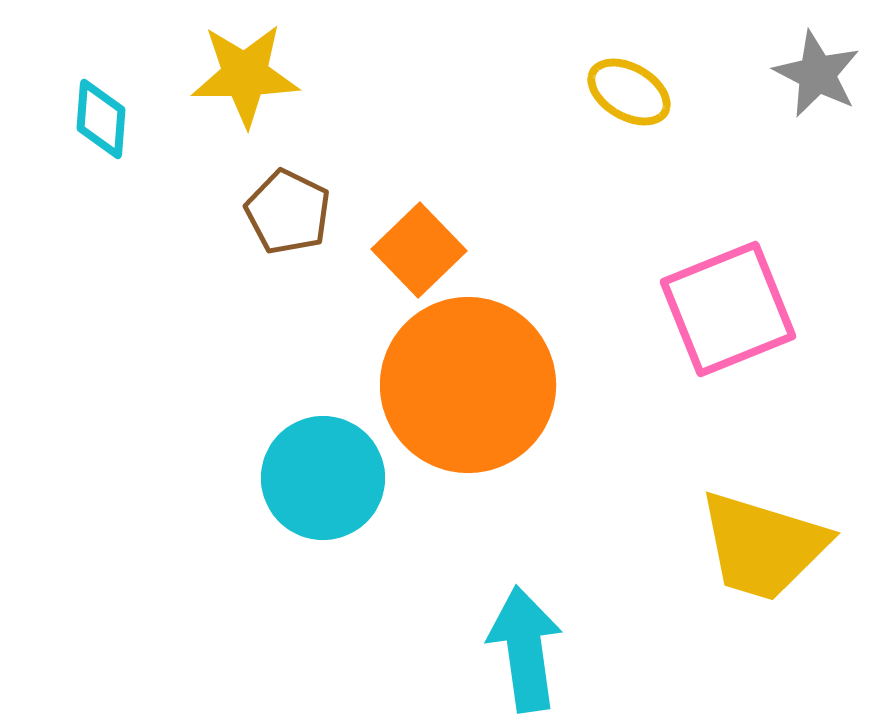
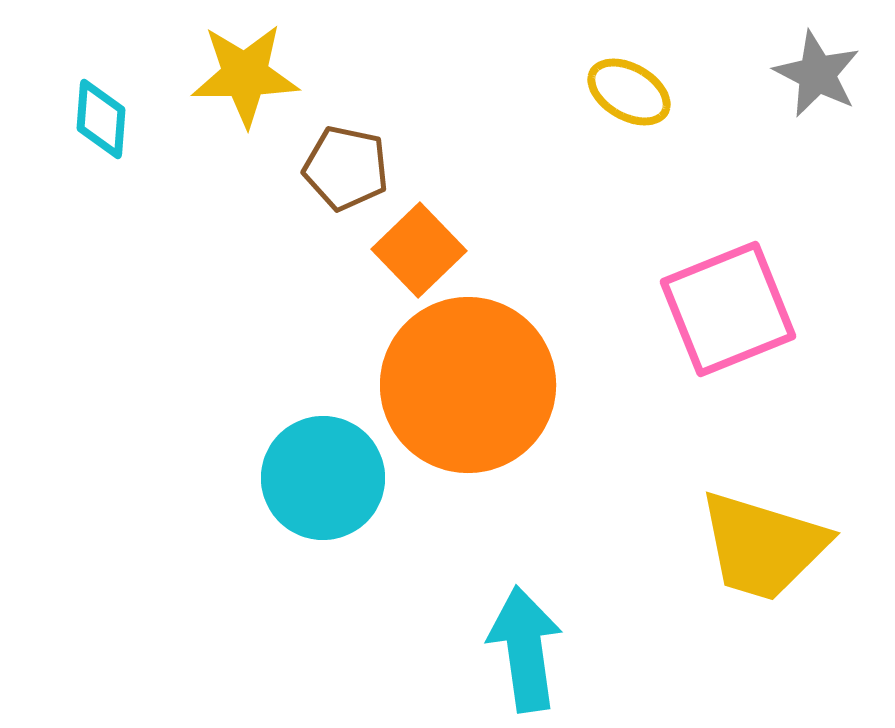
brown pentagon: moved 58 px right, 44 px up; rotated 14 degrees counterclockwise
